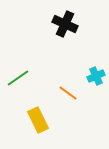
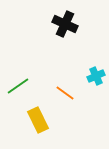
green line: moved 8 px down
orange line: moved 3 px left
